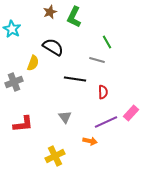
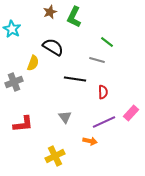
green line: rotated 24 degrees counterclockwise
purple line: moved 2 px left
